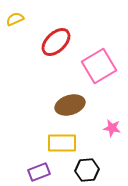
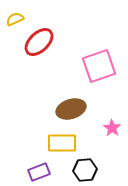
red ellipse: moved 17 px left
pink square: rotated 12 degrees clockwise
brown ellipse: moved 1 px right, 4 px down
pink star: rotated 24 degrees clockwise
black hexagon: moved 2 px left
